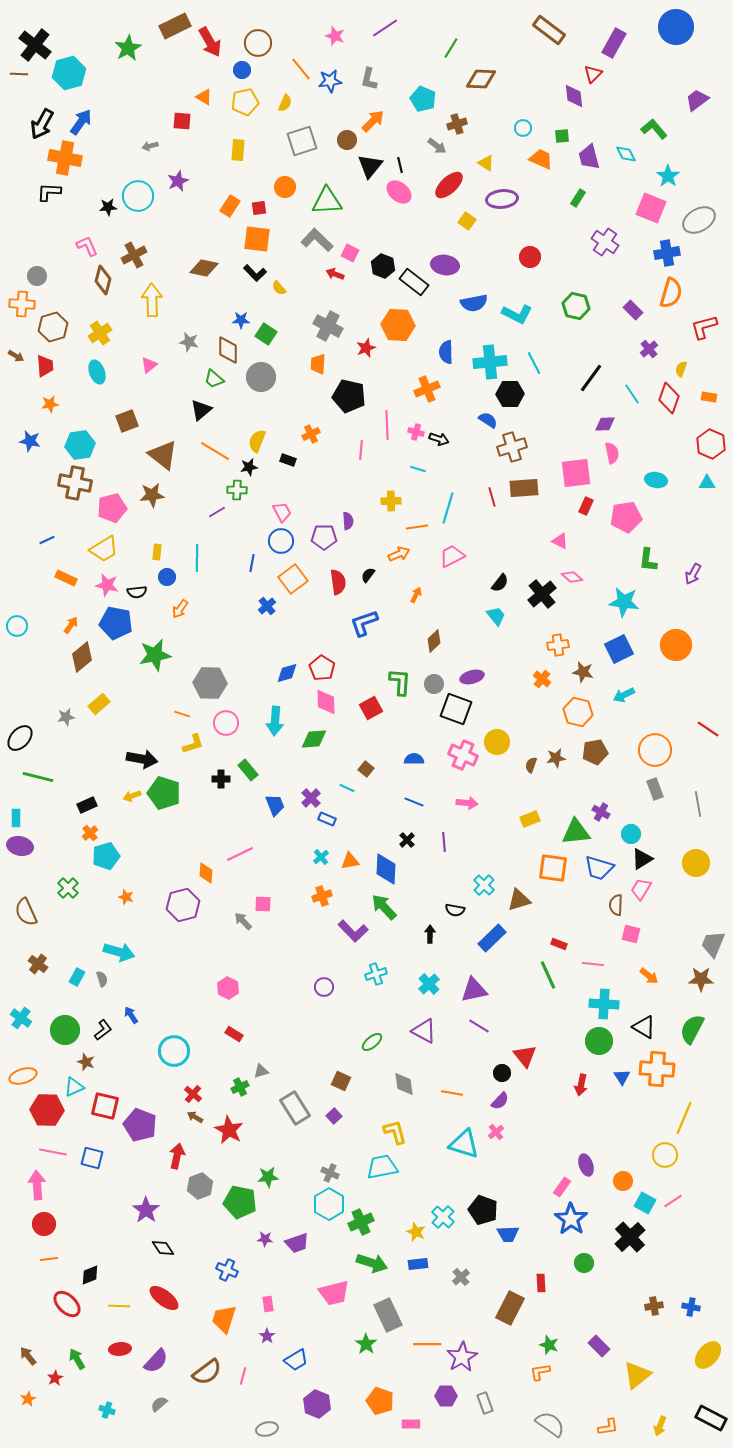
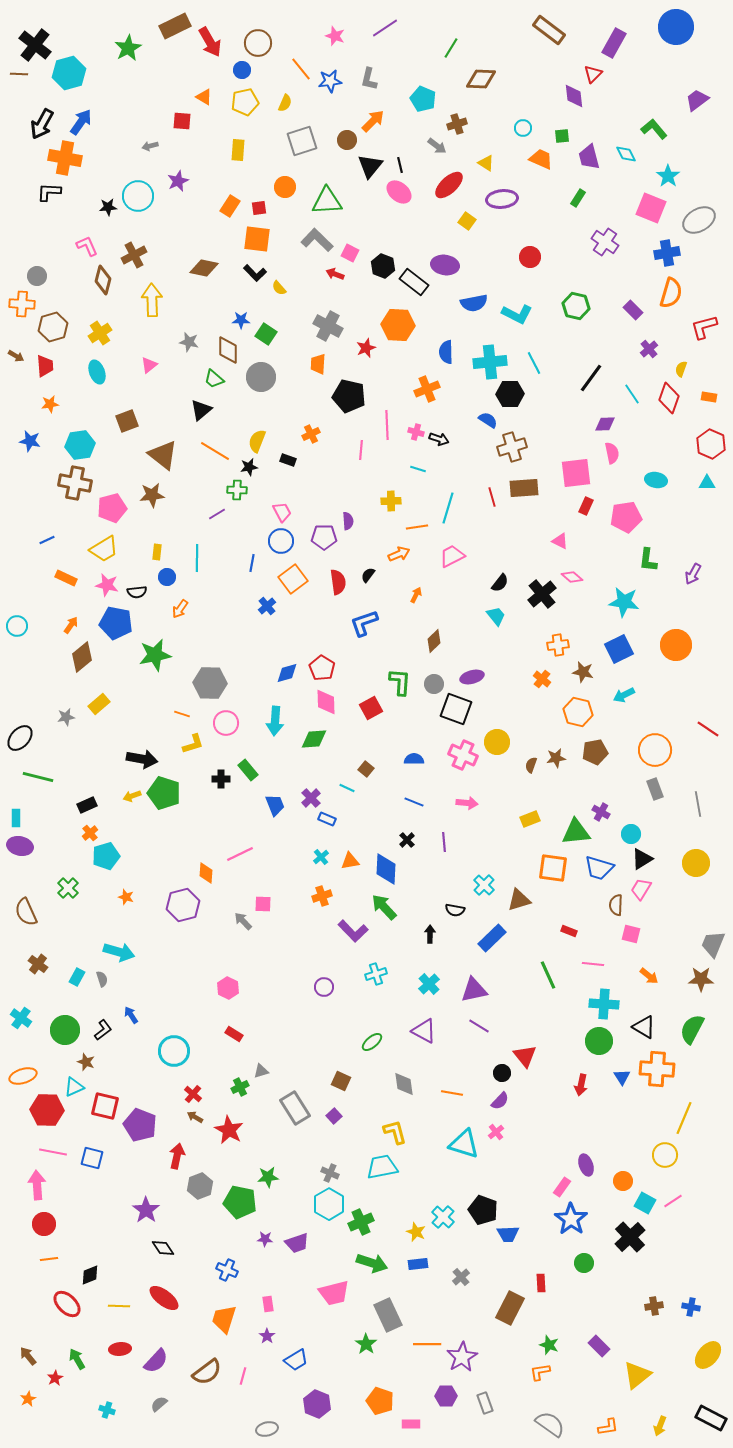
purple line at (217, 512): moved 2 px down
red rectangle at (559, 944): moved 10 px right, 13 px up
